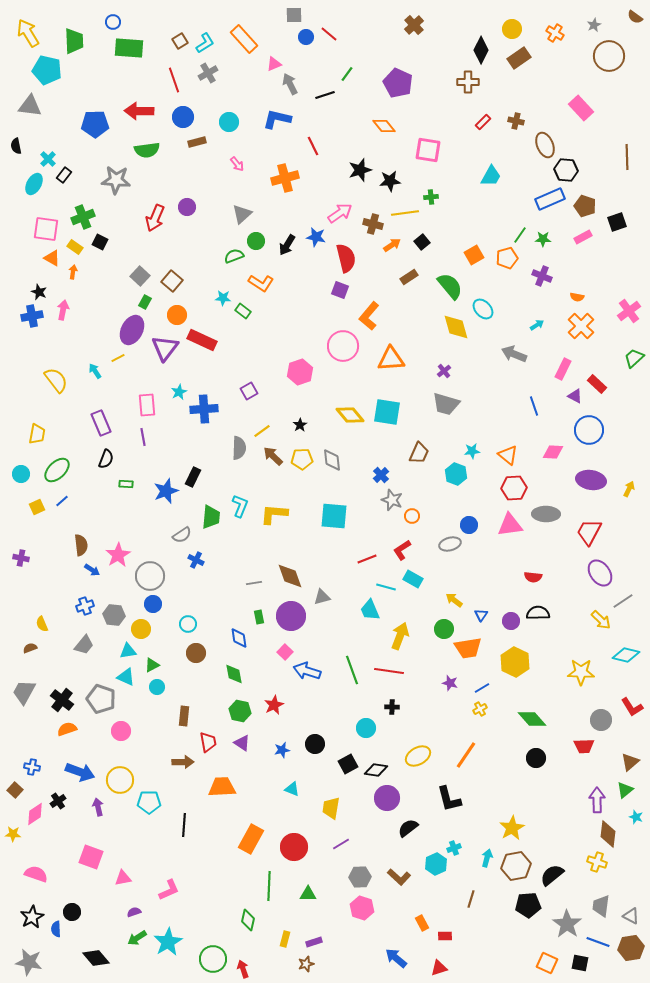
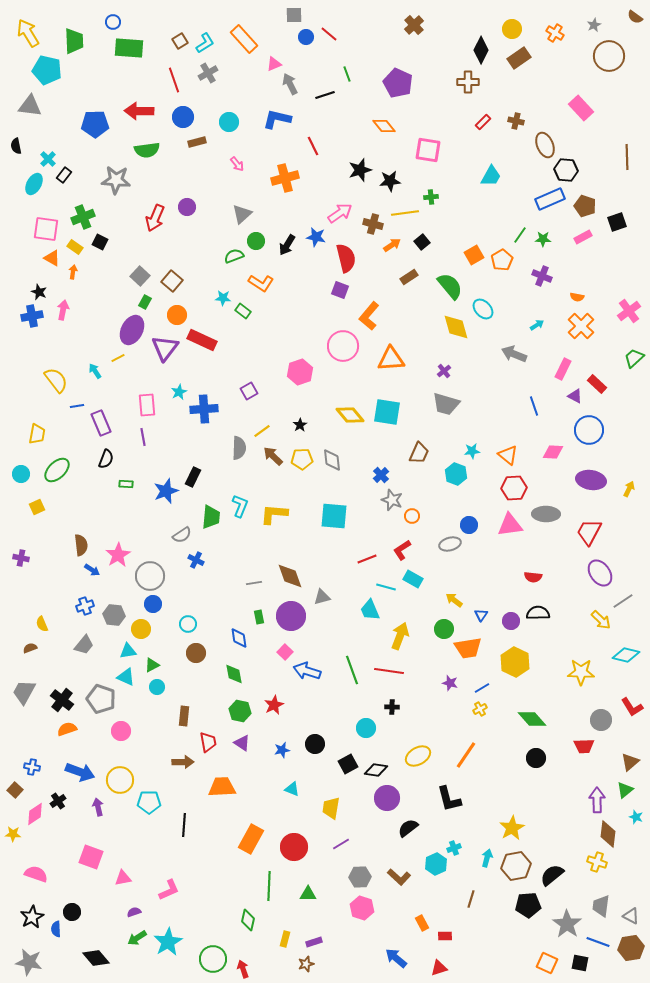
green line at (347, 74): rotated 56 degrees counterclockwise
orange pentagon at (507, 258): moved 5 px left, 2 px down; rotated 15 degrees counterclockwise
blue line at (62, 501): moved 15 px right, 95 px up; rotated 32 degrees clockwise
